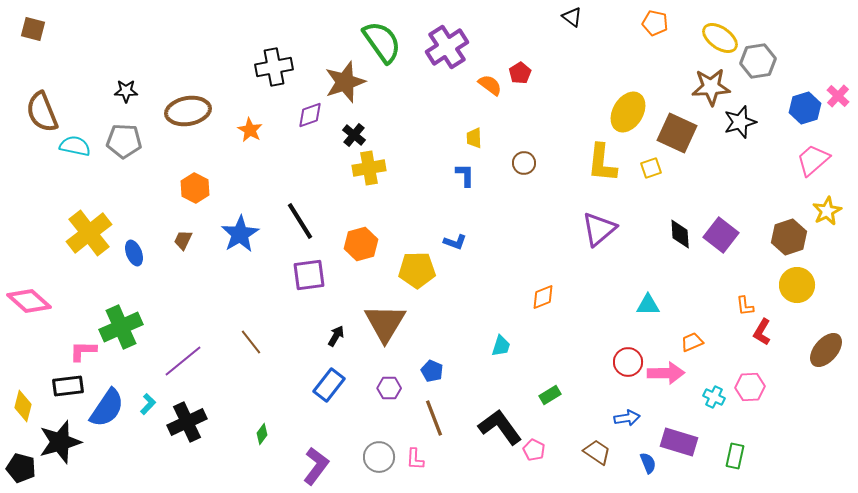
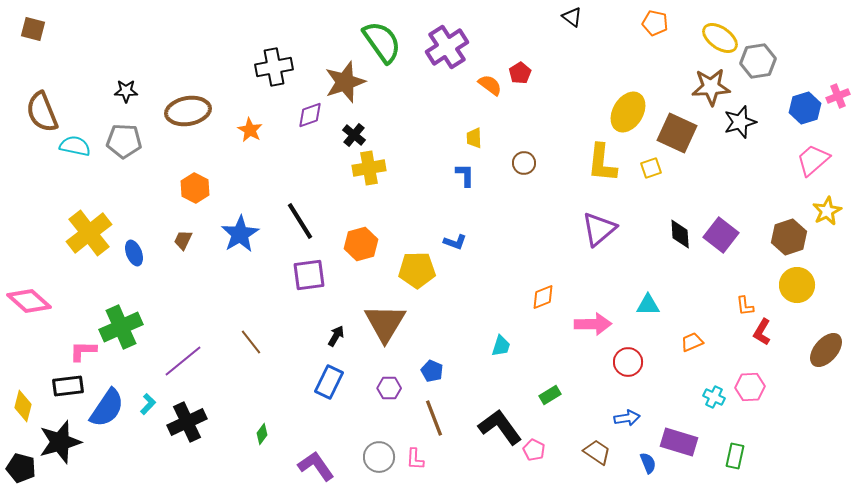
pink cross at (838, 96): rotated 25 degrees clockwise
pink arrow at (666, 373): moved 73 px left, 49 px up
blue rectangle at (329, 385): moved 3 px up; rotated 12 degrees counterclockwise
purple L-shape at (316, 466): rotated 72 degrees counterclockwise
